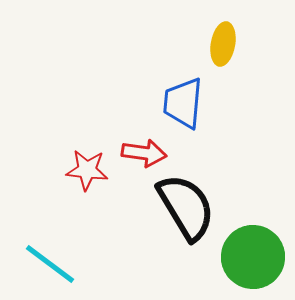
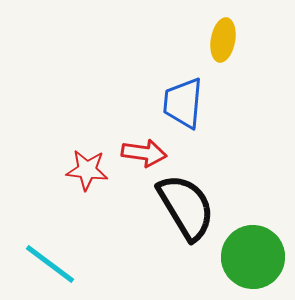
yellow ellipse: moved 4 px up
